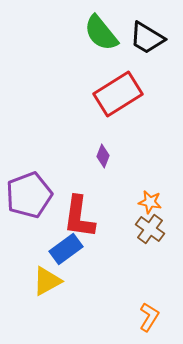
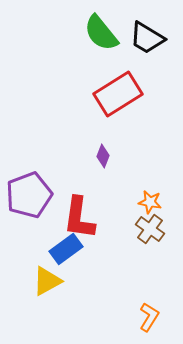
red L-shape: moved 1 px down
